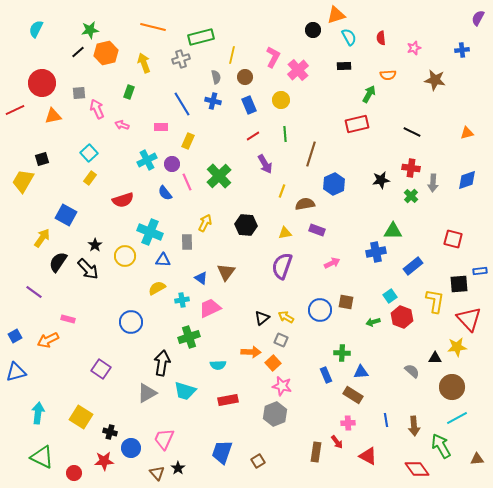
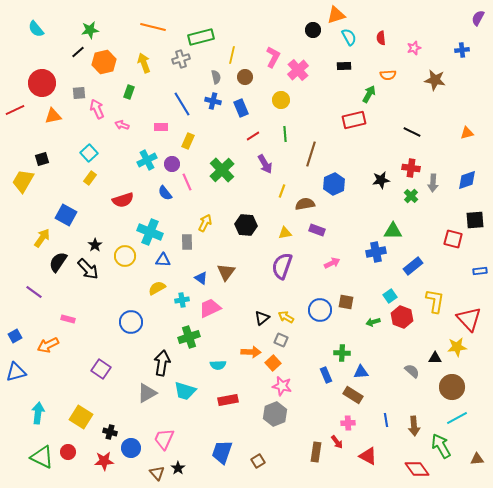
cyan semicircle at (36, 29): rotated 66 degrees counterclockwise
orange hexagon at (106, 53): moved 2 px left, 9 px down
blue rectangle at (249, 105): moved 8 px left, 3 px down
red rectangle at (357, 124): moved 3 px left, 4 px up
green cross at (219, 176): moved 3 px right, 6 px up
black square at (459, 284): moved 16 px right, 64 px up
orange arrow at (48, 340): moved 5 px down
red circle at (74, 473): moved 6 px left, 21 px up
